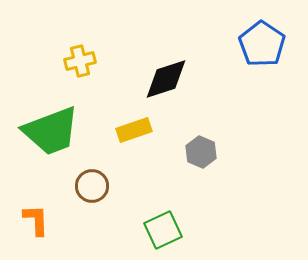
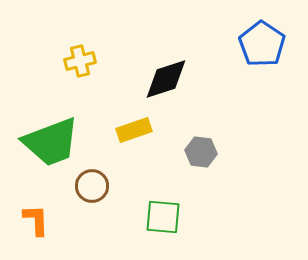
green trapezoid: moved 11 px down
gray hexagon: rotated 16 degrees counterclockwise
green square: moved 13 px up; rotated 30 degrees clockwise
